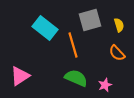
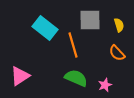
gray square: rotated 15 degrees clockwise
